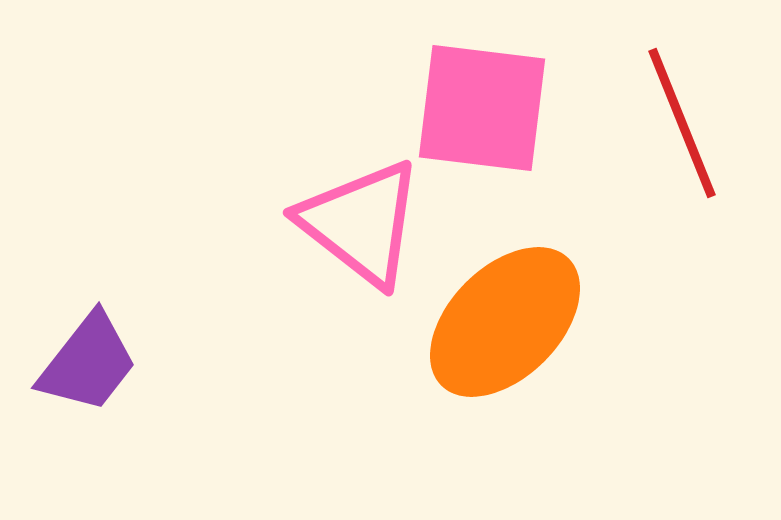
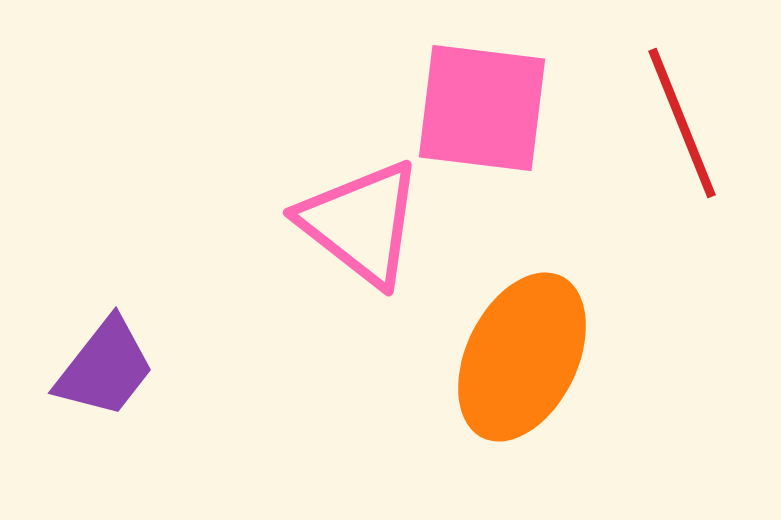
orange ellipse: moved 17 px right, 35 px down; rotated 19 degrees counterclockwise
purple trapezoid: moved 17 px right, 5 px down
